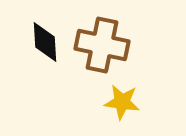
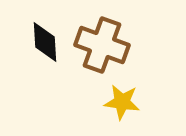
brown cross: rotated 8 degrees clockwise
